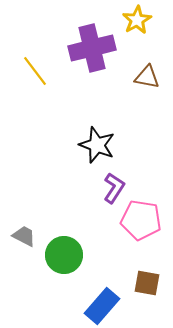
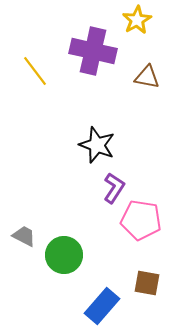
purple cross: moved 1 px right, 3 px down; rotated 27 degrees clockwise
